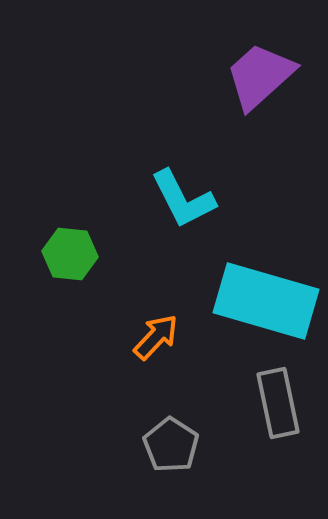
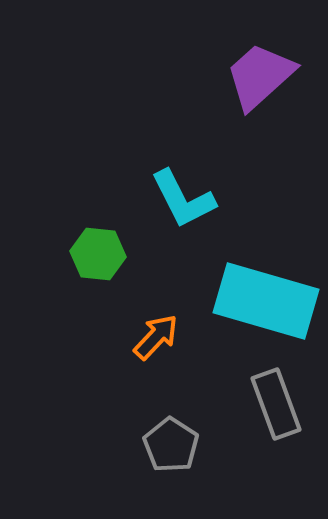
green hexagon: moved 28 px right
gray rectangle: moved 2 px left, 1 px down; rotated 8 degrees counterclockwise
